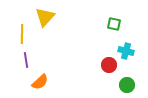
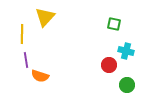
orange semicircle: moved 6 px up; rotated 60 degrees clockwise
